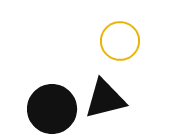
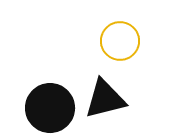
black circle: moved 2 px left, 1 px up
